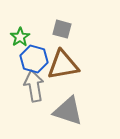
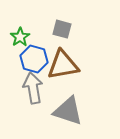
gray arrow: moved 1 px left, 2 px down
